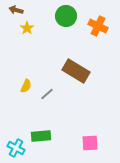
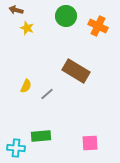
yellow star: rotated 16 degrees counterclockwise
cyan cross: rotated 24 degrees counterclockwise
